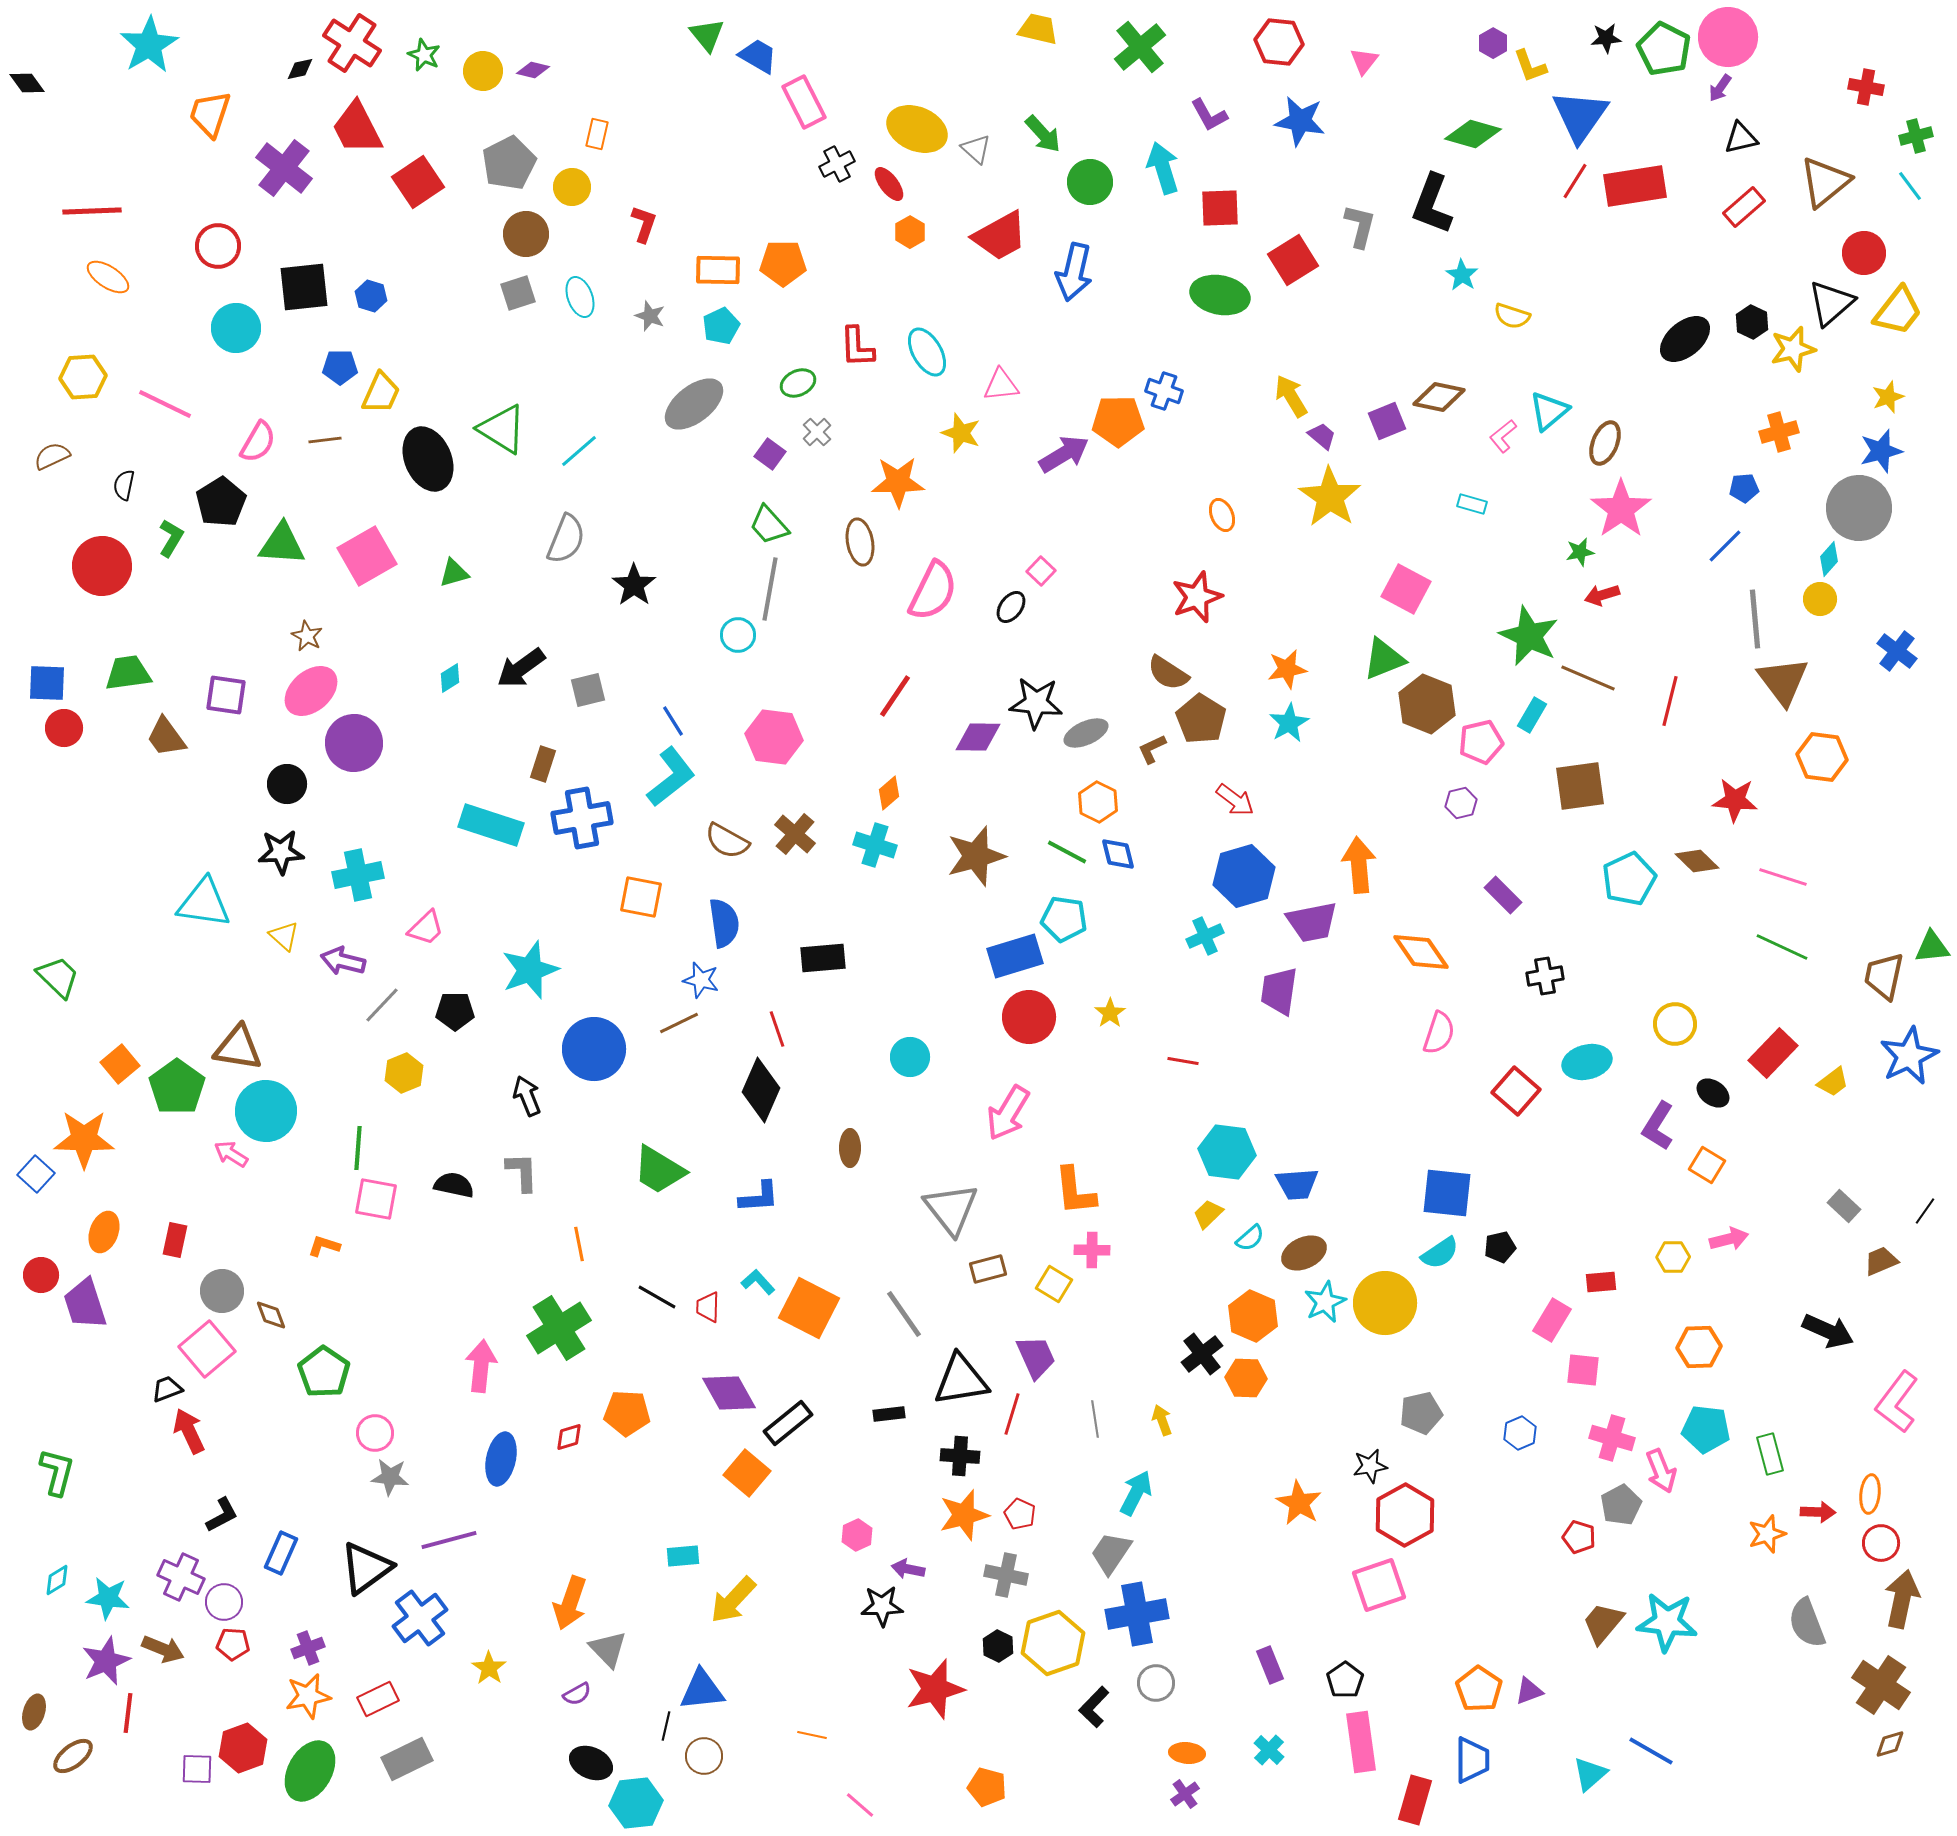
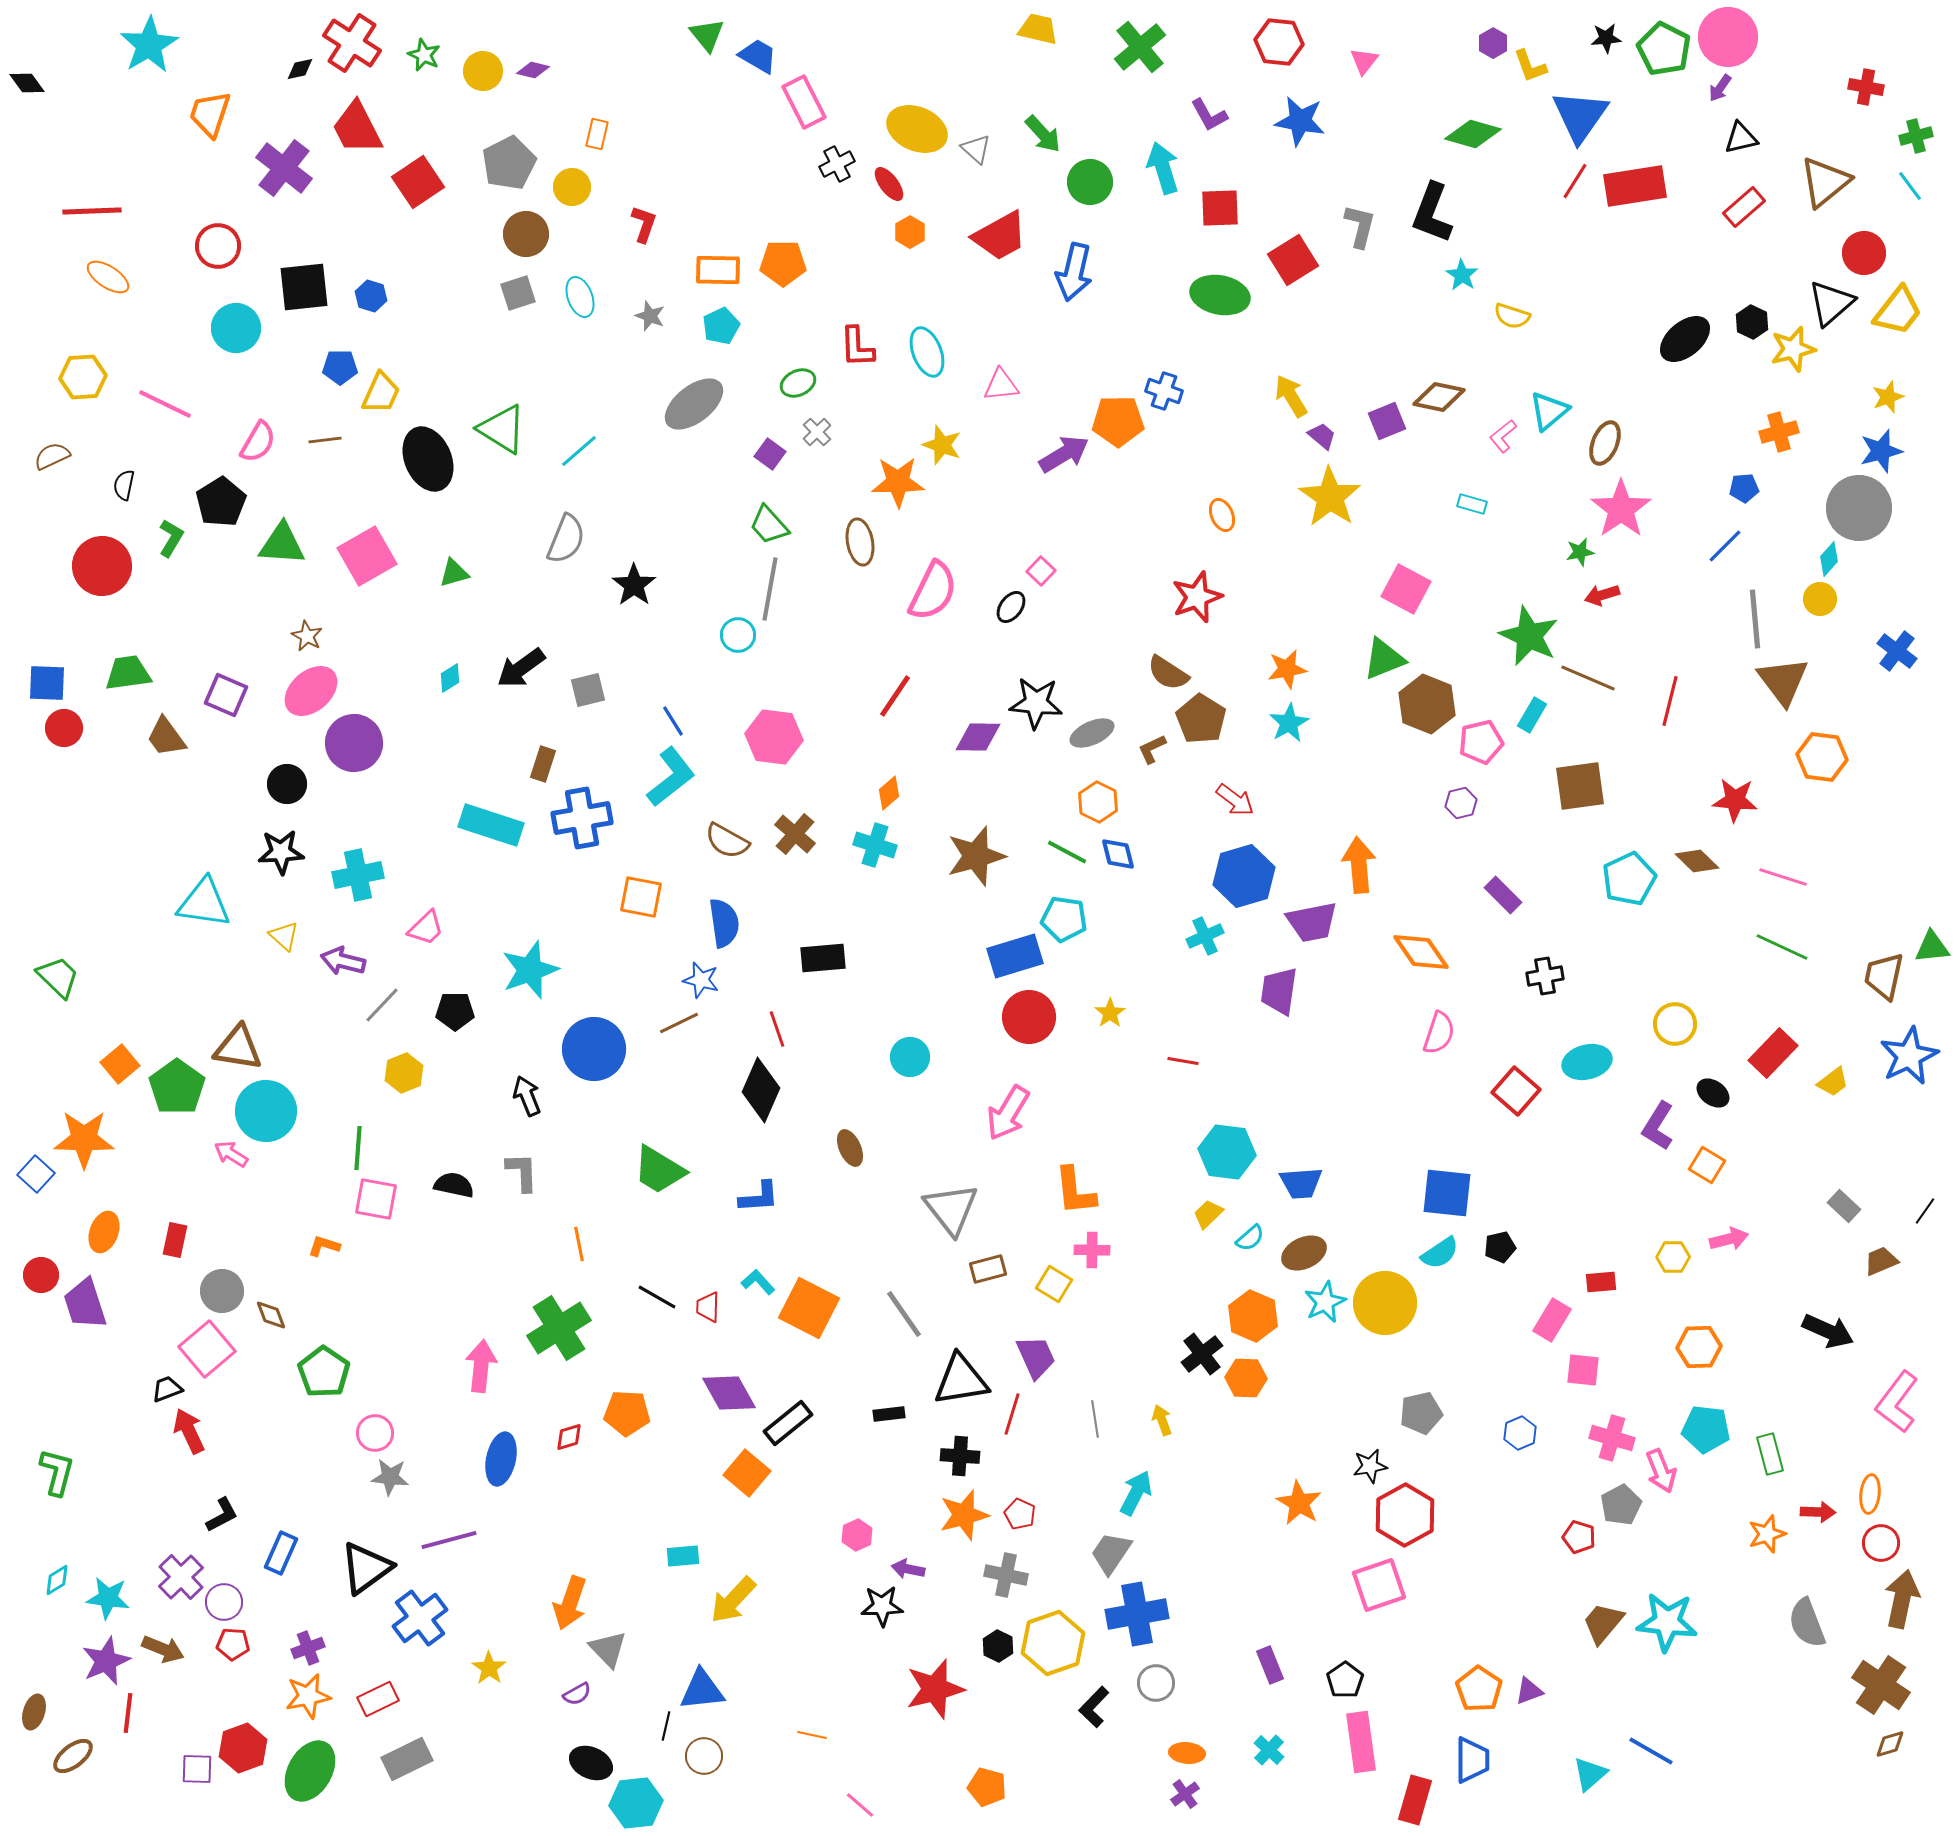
black L-shape at (1432, 204): moved 9 px down
cyan ellipse at (927, 352): rotated 9 degrees clockwise
yellow star at (961, 433): moved 19 px left, 12 px down
purple square at (226, 695): rotated 15 degrees clockwise
gray ellipse at (1086, 733): moved 6 px right
brown ellipse at (850, 1148): rotated 24 degrees counterclockwise
blue trapezoid at (1297, 1184): moved 4 px right, 1 px up
purple cross at (181, 1577): rotated 21 degrees clockwise
